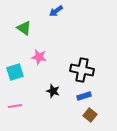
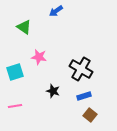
green triangle: moved 1 px up
black cross: moved 1 px left, 1 px up; rotated 20 degrees clockwise
